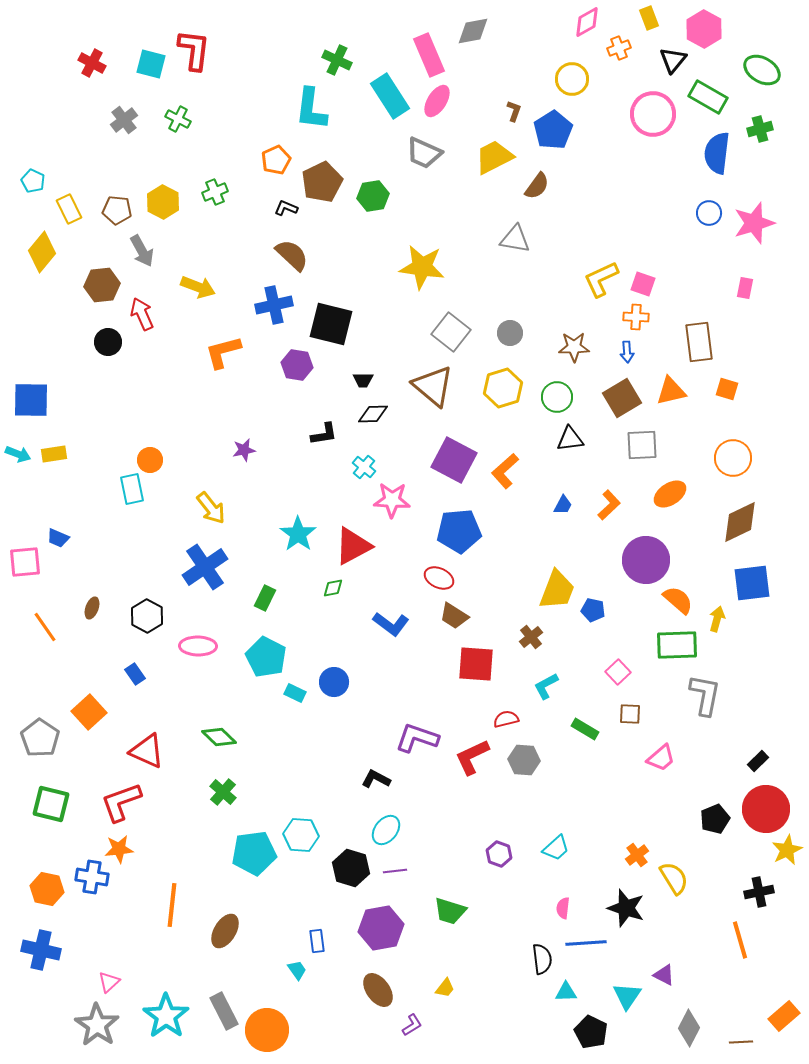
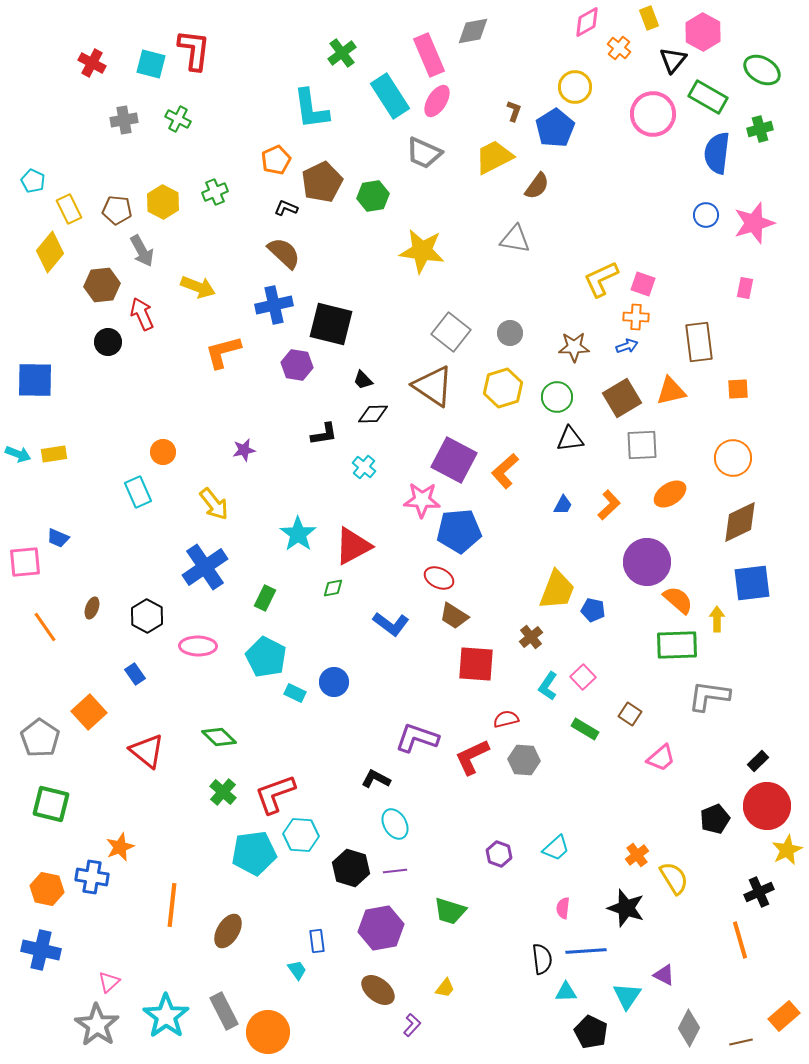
pink hexagon at (704, 29): moved 1 px left, 3 px down
orange cross at (619, 48): rotated 30 degrees counterclockwise
green cross at (337, 60): moved 5 px right, 7 px up; rotated 28 degrees clockwise
yellow circle at (572, 79): moved 3 px right, 8 px down
cyan L-shape at (311, 109): rotated 15 degrees counterclockwise
gray cross at (124, 120): rotated 28 degrees clockwise
blue pentagon at (553, 130): moved 2 px right, 2 px up
blue circle at (709, 213): moved 3 px left, 2 px down
yellow diamond at (42, 252): moved 8 px right
brown semicircle at (292, 255): moved 8 px left, 2 px up
yellow star at (422, 267): moved 16 px up
blue arrow at (627, 352): moved 6 px up; rotated 105 degrees counterclockwise
black trapezoid at (363, 380): rotated 45 degrees clockwise
brown triangle at (433, 386): rotated 6 degrees counterclockwise
orange square at (727, 389): moved 11 px right; rotated 20 degrees counterclockwise
blue square at (31, 400): moved 4 px right, 20 px up
orange circle at (150, 460): moved 13 px right, 8 px up
cyan rectangle at (132, 489): moved 6 px right, 3 px down; rotated 12 degrees counterclockwise
pink star at (392, 500): moved 30 px right
yellow arrow at (211, 508): moved 3 px right, 4 px up
purple circle at (646, 560): moved 1 px right, 2 px down
yellow arrow at (717, 619): rotated 15 degrees counterclockwise
pink square at (618, 672): moved 35 px left, 5 px down
cyan L-shape at (546, 686): moved 2 px right; rotated 28 degrees counterclockwise
gray L-shape at (705, 695): moved 4 px right, 1 px down; rotated 93 degrees counterclockwise
brown square at (630, 714): rotated 30 degrees clockwise
red triangle at (147, 751): rotated 15 degrees clockwise
red L-shape at (121, 802): moved 154 px right, 8 px up
red circle at (766, 809): moved 1 px right, 3 px up
cyan ellipse at (386, 830): moved 9 px right, 6 px up; rotated 68 degrees counterclockwise
orange star at (119, 849): moved 1 px right, 2 px up; rotated 16 degrees counterclockwise
black cross at (759, 892): rotated 12 degrees counterclockwise
brown ellipse at (225, 931): moved 3 px right
blue line at (586, 943): moved 8 px down
brown ellipse at (378, 990): rotated 16 degrees counterclockwise
purple L-shape at (412, 1025): rotated 15 degrees counterclockwise
orange circle at (267, 1030): moved 1 px right, 2 px down
brown line at (741, 1042): rotated 10 degrees counterclockwise
